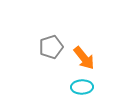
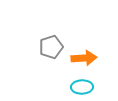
orange arrow: rotated 55 degrees counterclockwise
